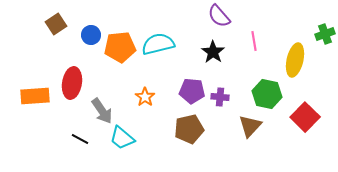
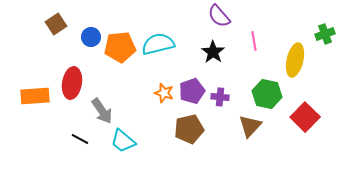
blue circle: moved 2 px down
purple pentagon: rotated 25 degrees counterclockwise
orange star: moved 19 px right, 4 px up; rotated 18 degrees counterclockwise
cyan trapezoid: moved 1 px right, 3 px down
